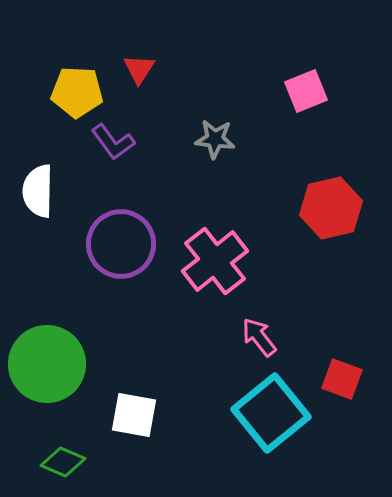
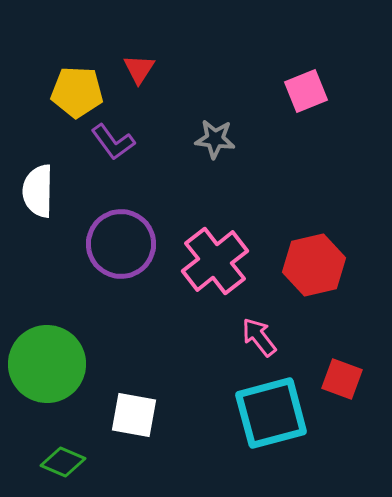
red hexagon: moved 17 px left, 57 px down
cyan square: rotated 24 degrees clockwise
